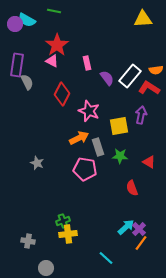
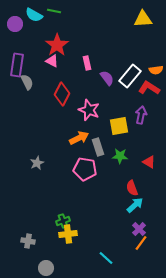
cyan semicircle: moved 7 px right, 5 px up
pink star: moved 1 px up
gray star: rotated 24 degrees clockwise
cyan arrow: moved 9 px right, 22 px up
